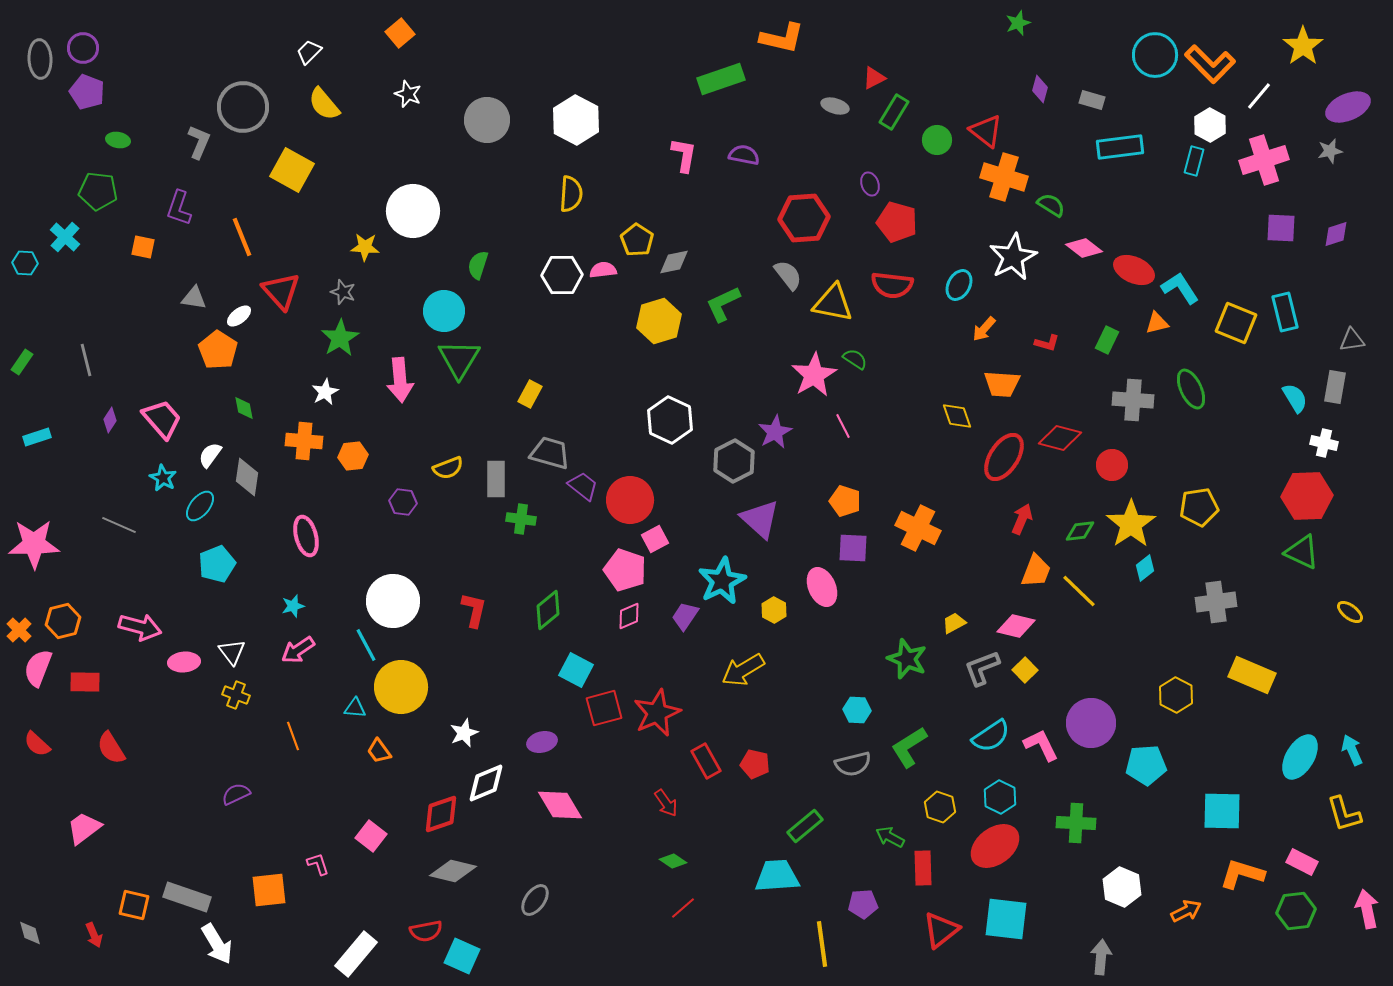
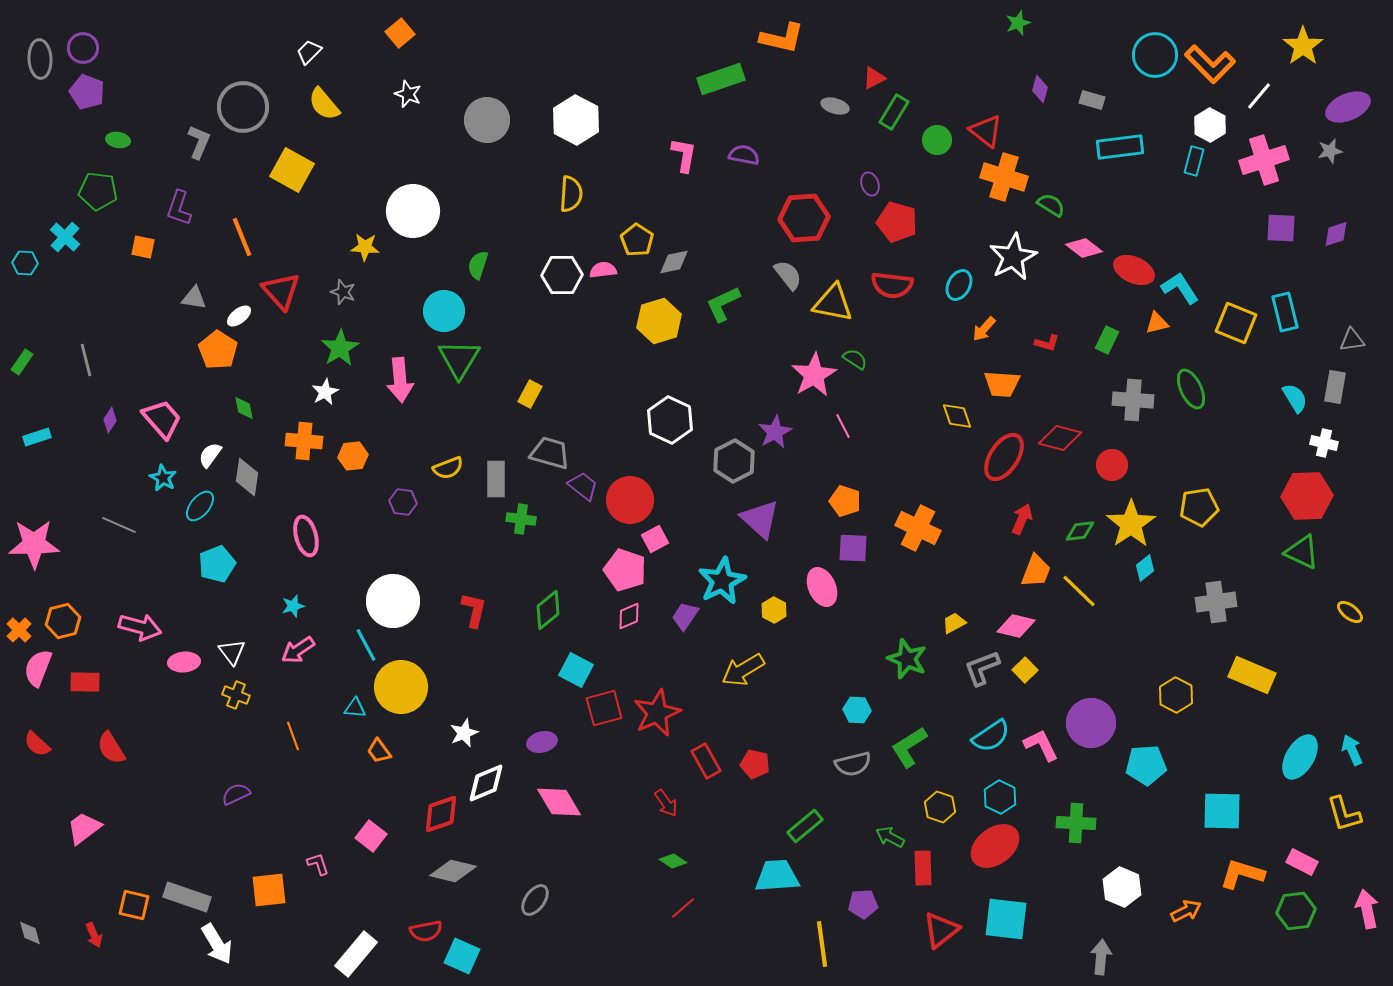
green star at (340, 338): moved 10 px down
pink diamond at (560, 805): moved 1 px left, 3 px up
